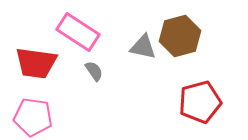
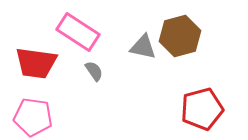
red pentagon: moved 2 px right, 7 px down
